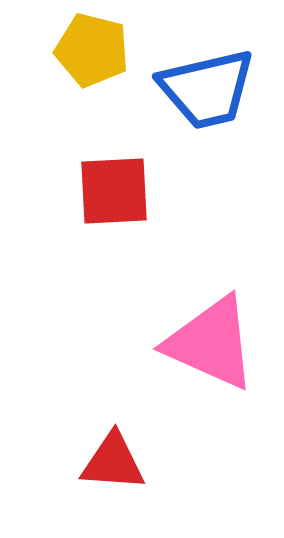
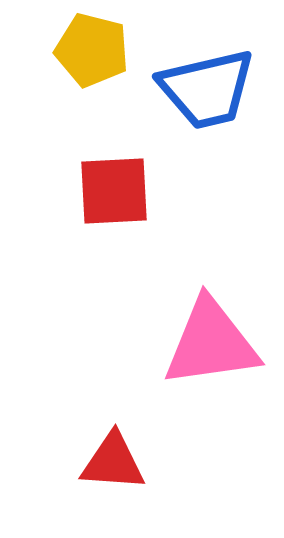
pink triangle: rotated 32 degrees counterclockwise
